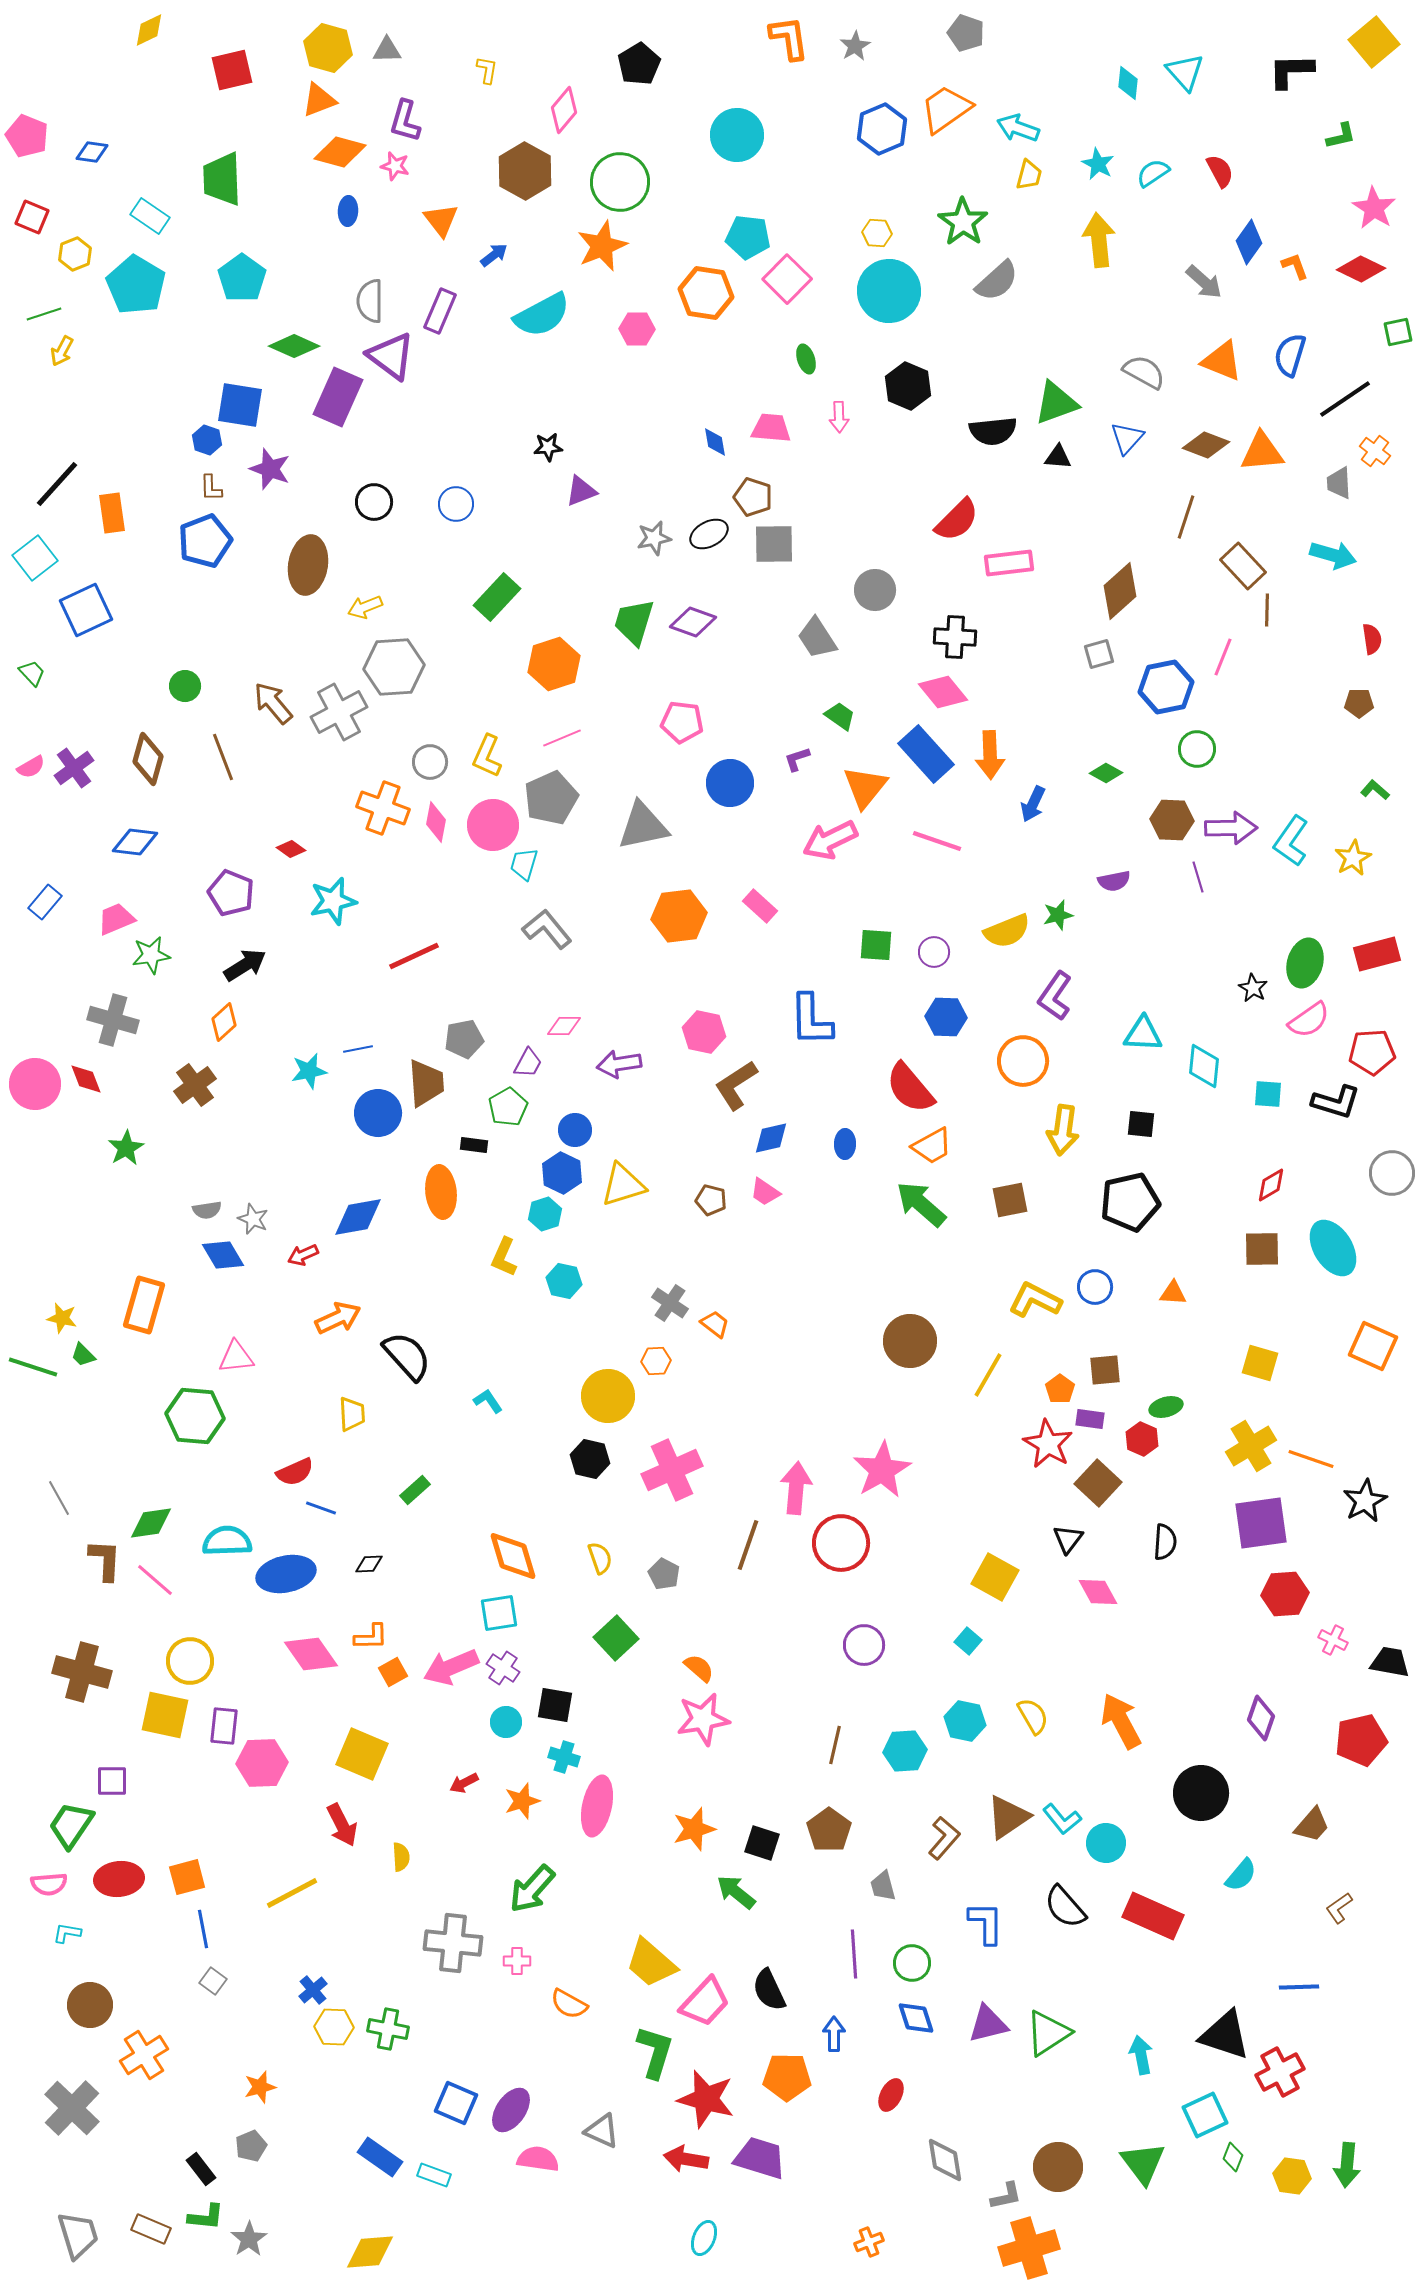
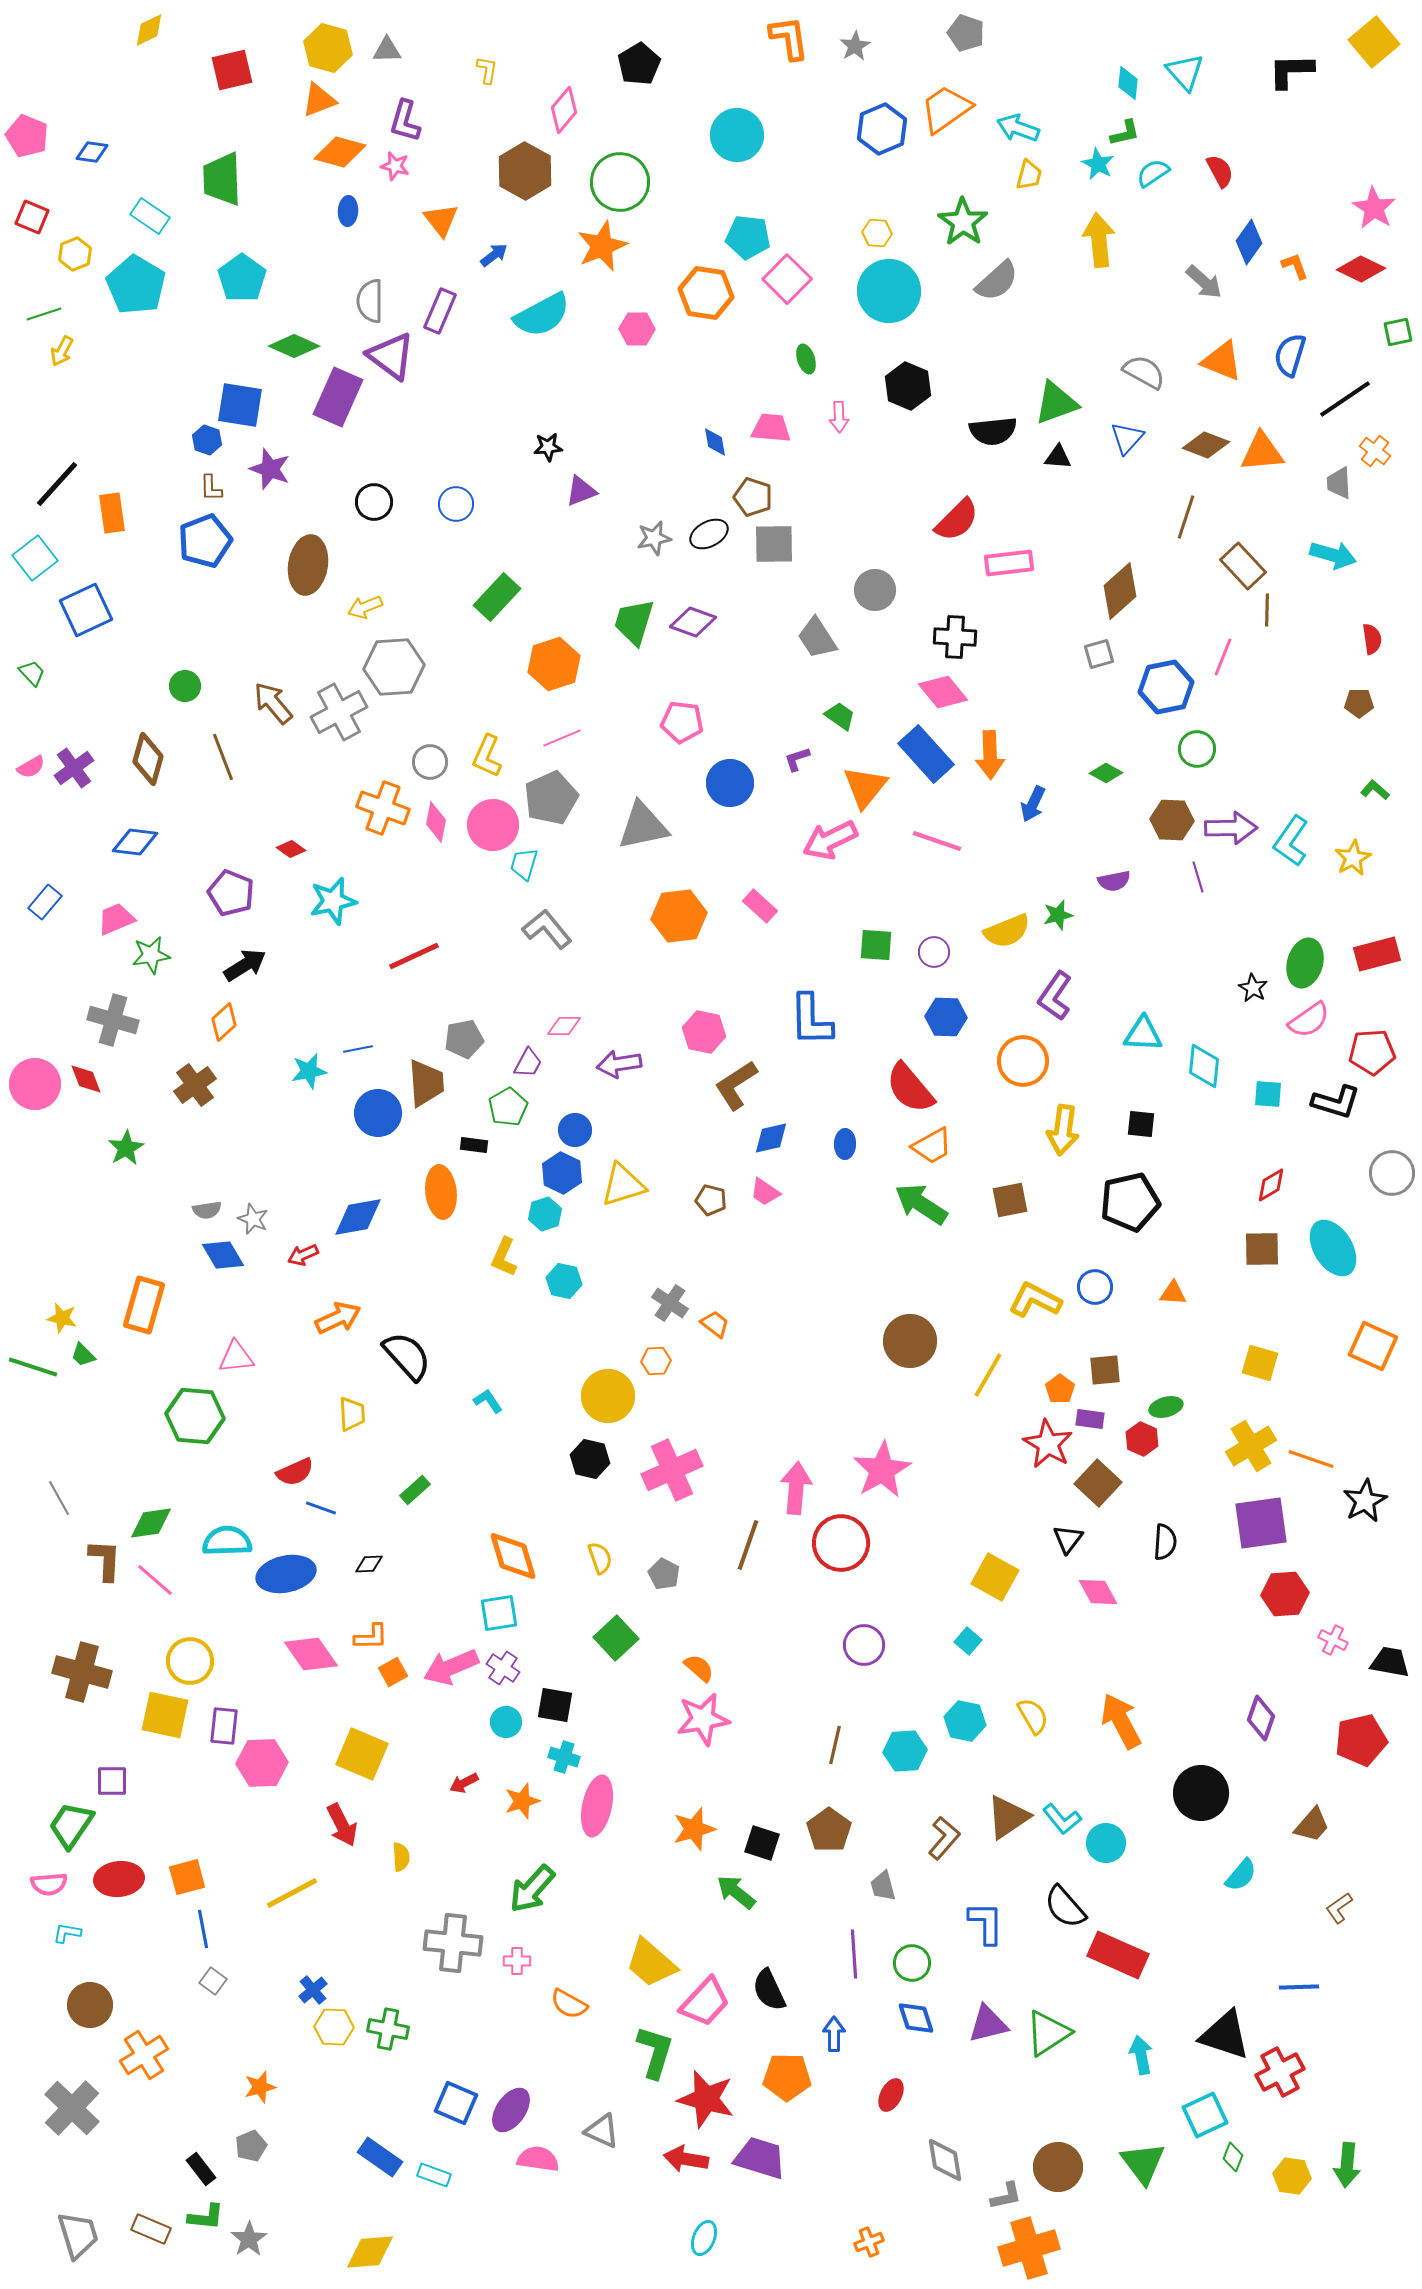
green L-shape at (1341, 136): moved 216 px left, 3 px up
green arrow at (921, 1204): rotated 8 degrees counterclockwise
red rectangle at (1153, 1916): moved 35 px left, 39 px down
